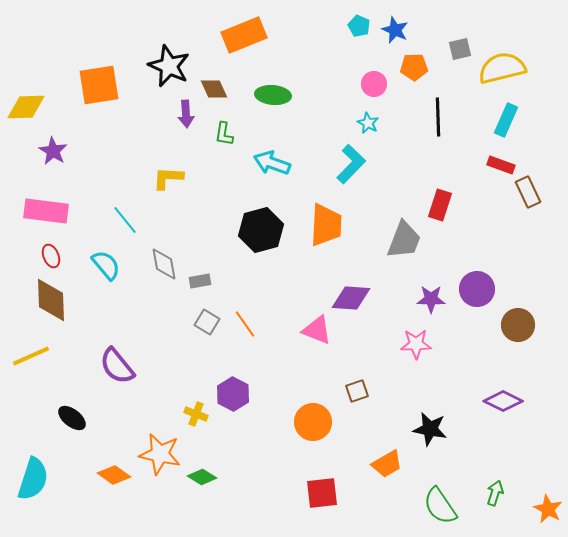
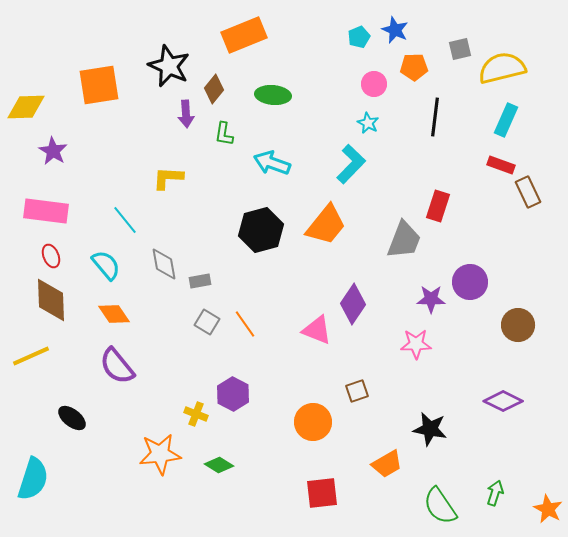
cyan pentagon at (359, 26): moved 11 px down; rotated 25 degrees clockwise
brown diamond at (214, 89): rotated 64 degrees clockwise
black line at (438, 117): moved 3 px left; rotated 9 degrees clockwise
red rectangle at (440, 205): moved 2 px left, 1 px down
orange trapezoid at (326, 225): rotated 36 degrees clockwise
purple circle at (477, 289): moved 7 px left, 7 px up
purple diamond at (351, 298): moved 2 px right, 6 px down; rotated 60 degrees counterclockwise
orange star at (160, 454): rotated 18 degrees counterclockwise
orange diamond at (114, 475): moved 161 px up; rotated 20 degrees clockwise
green diamond at (202, 477): moved 17 px right, 12 px up
